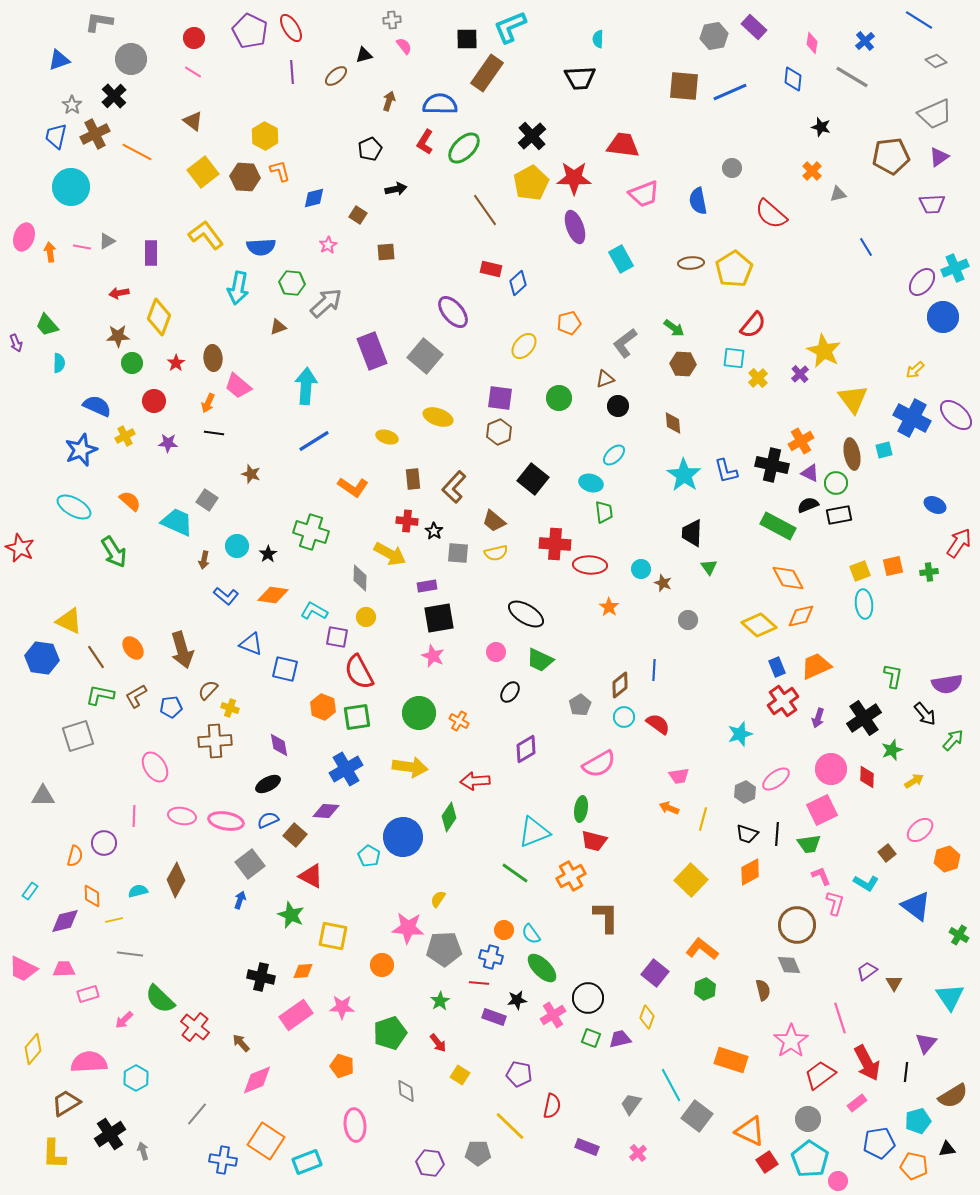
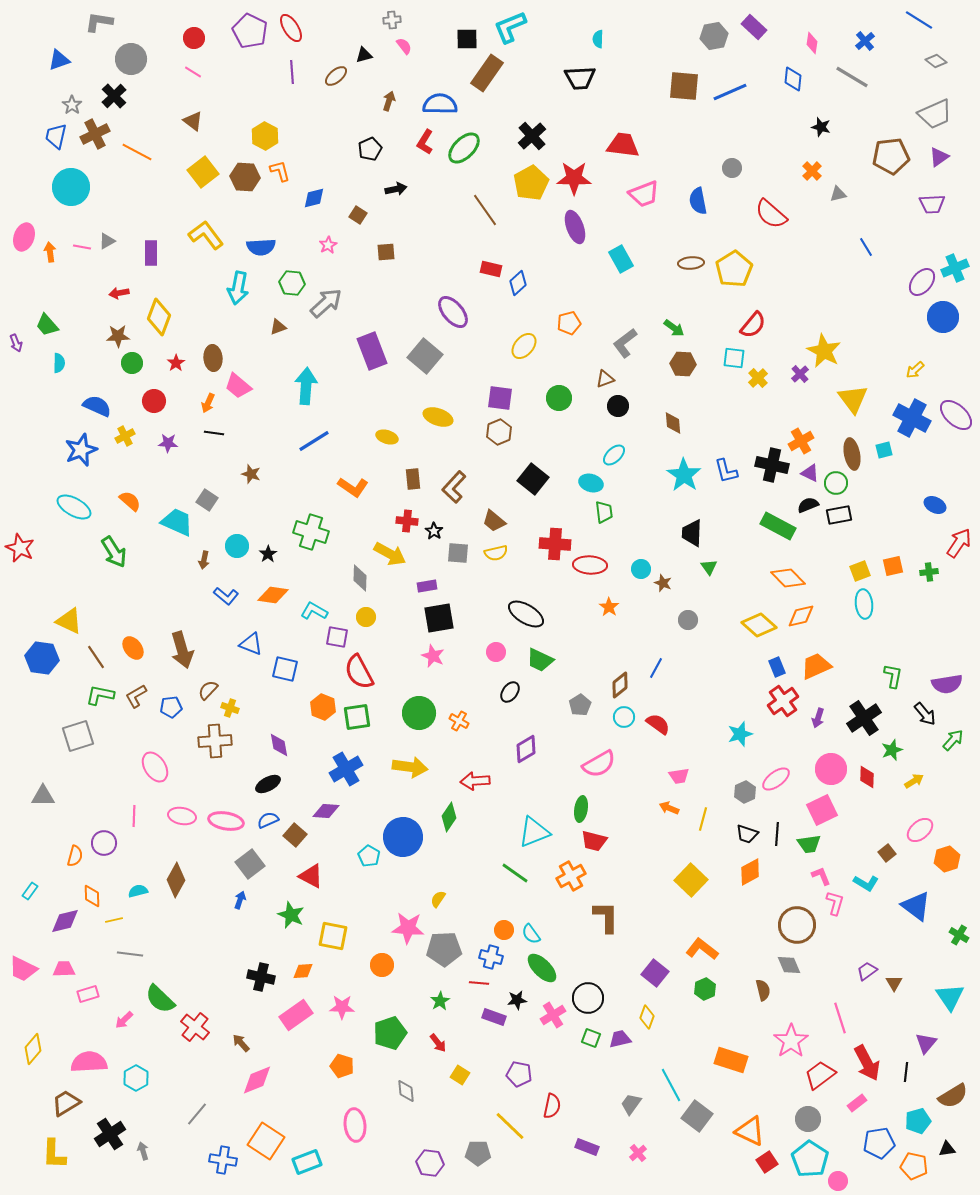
orange diamond at (788, 578): rotated 16 degrees counterclockwise
blue line at (654, 670): moved 2 px right, 2 px up; rotated 25 degrees clockwise
